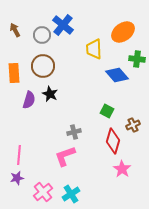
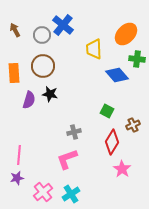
orange ellipse: moved 3 px right, 2 px down; rotated 10 degrees counterclockwise
black star: rotated 14 degrees counterclockwise
red diamond: moved 1 px left, 1 px down; rotated 15 degrees clockwise
pink L-shape: moved 2 px right, 3 px down
